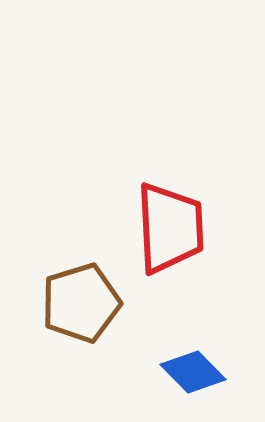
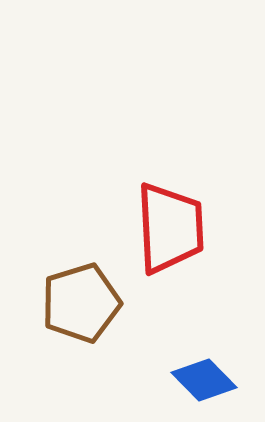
blue diamond: moved 11 px right, 8 px down
